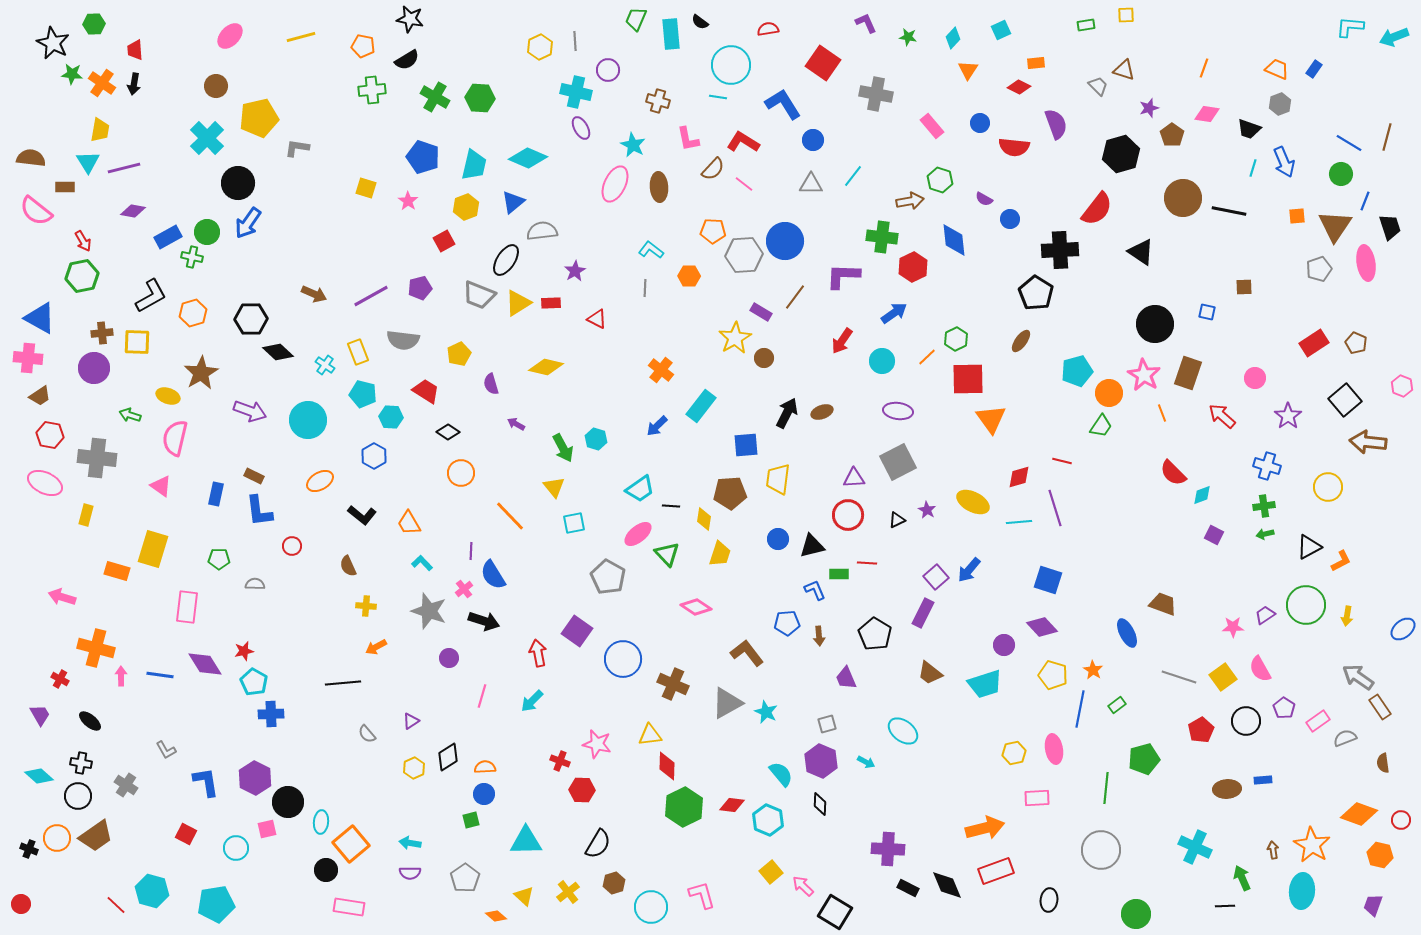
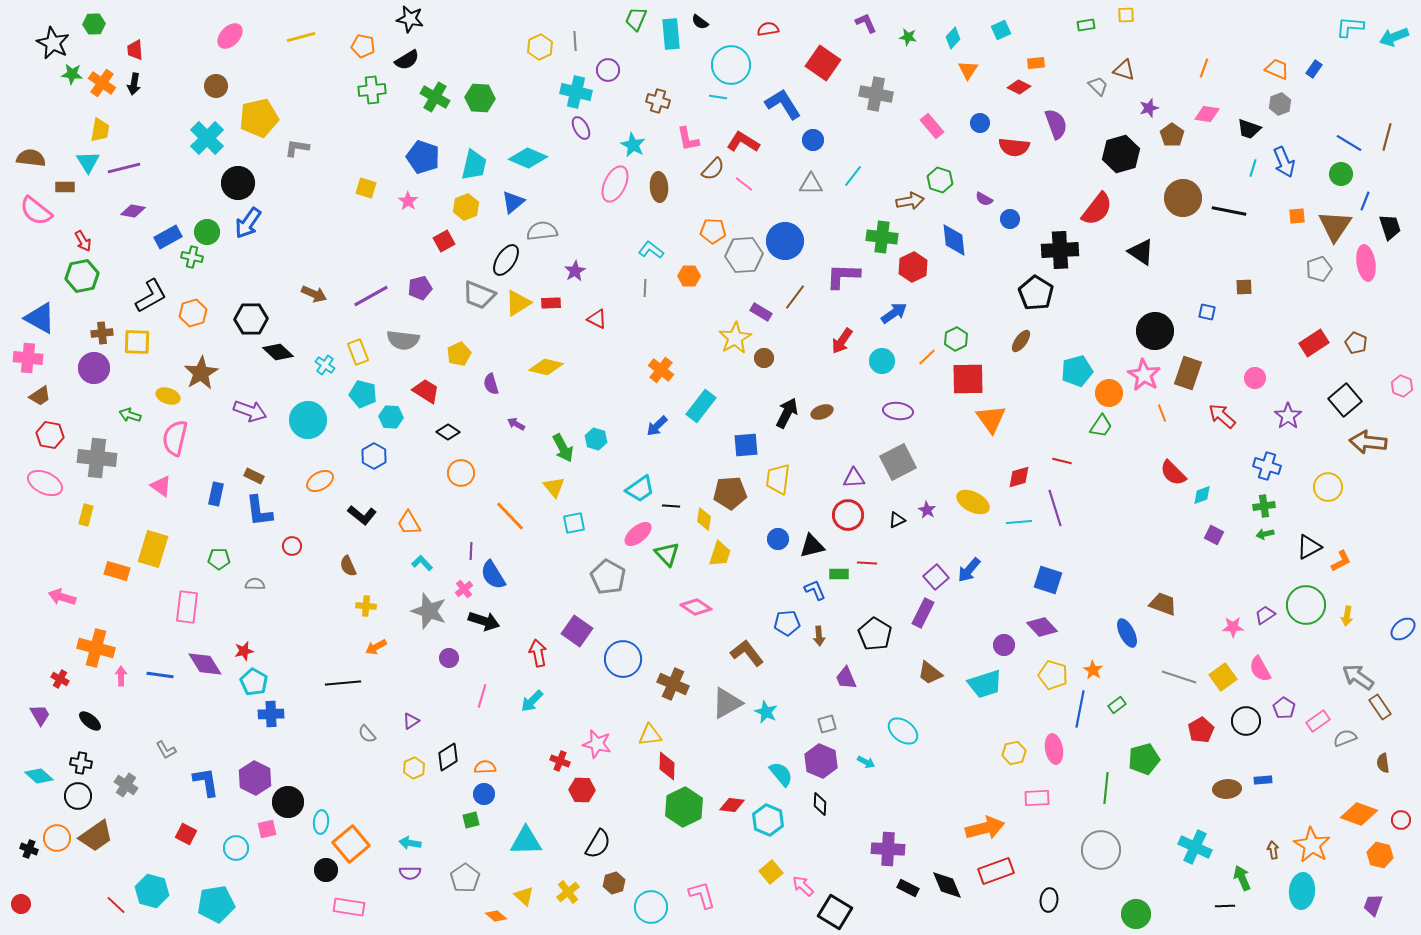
black circle at (1155, 324): moved 7 px down
